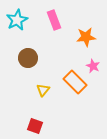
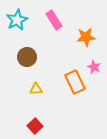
pink rectangle: rotated 12 degrees counterclockwise
brown circle: moved 1 px left, 1 px up
pink star: moved 1 px right, 1 px down
orange rectangle: rotated 20 degrees clockwise
yellow triangle: moved 7 px left, 1 px up; rotated 48 degrees clockwise
red square: rotated 28 degrees clockwise
